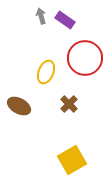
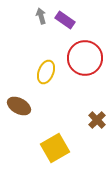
brown cross: moved 28 px right, 16 px down
yellow square: moved 17 px left, 12 px up
